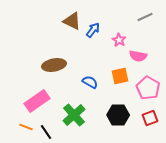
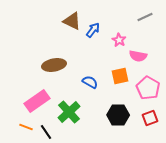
green cross: moved 5 px left, 3 px up
